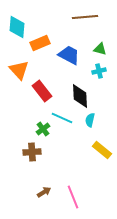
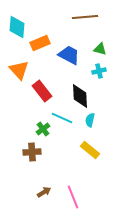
yellow rectangle: moved 12 px left
